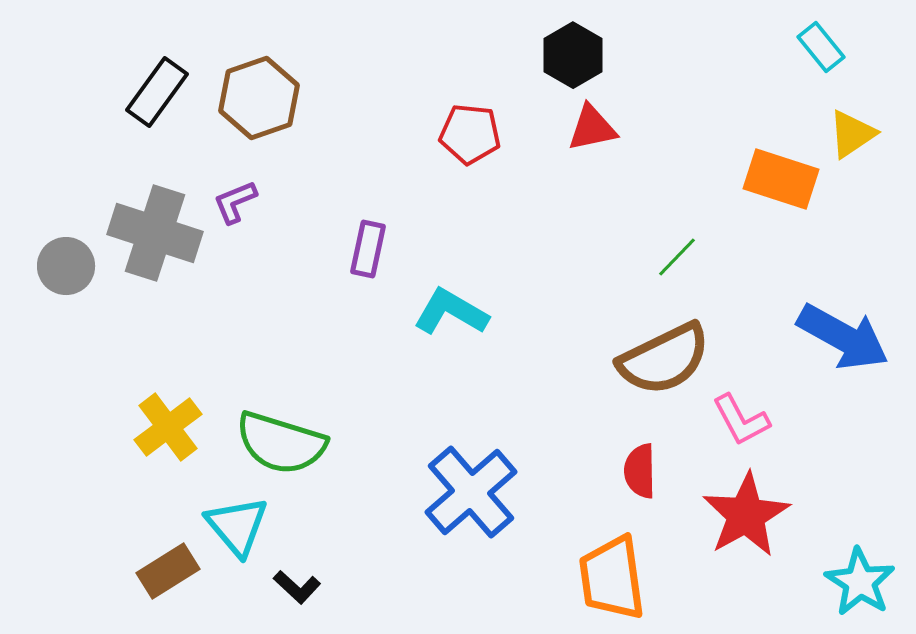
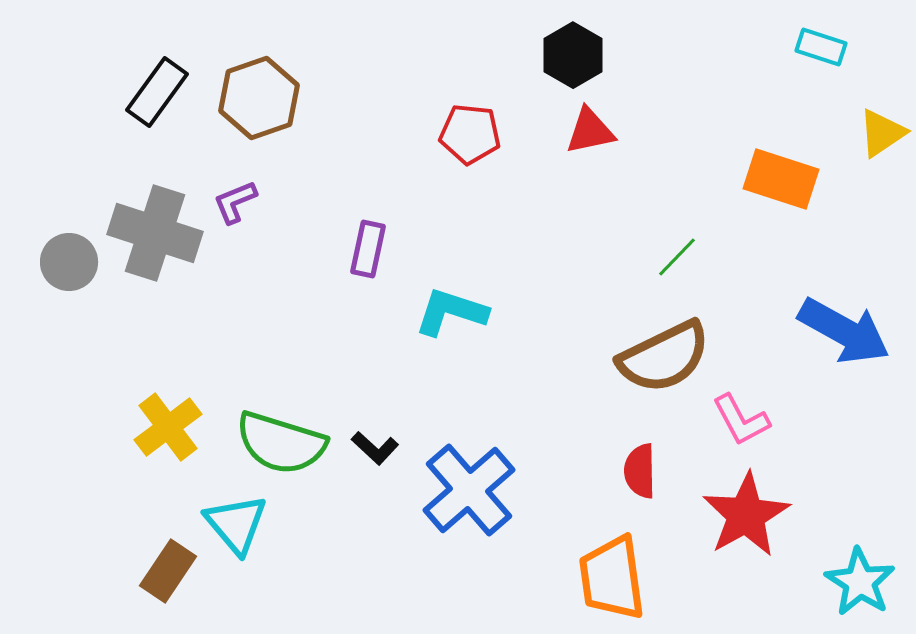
cyan rectangle: rotated 33 degrees counterclockwise
red triangle: moved 2 px left, 3 px down
yellow triangle: moved 30 px right, 1 px up
gray circle: moved 3 px right, 4 px up
cyan L-shape: rotated 12 degrees counterclockwise
blue arrow: moved 1 px right, 6 px up
brown semicircle: moved 2 px up
blue cross: moved 2 px left, 2 px up
cyan triangle: moved 1 px left, 2 px up
brown rectangle: rotated 24 degrees counterclockwise
black L-shape: moved 78 px right, 139 px up
